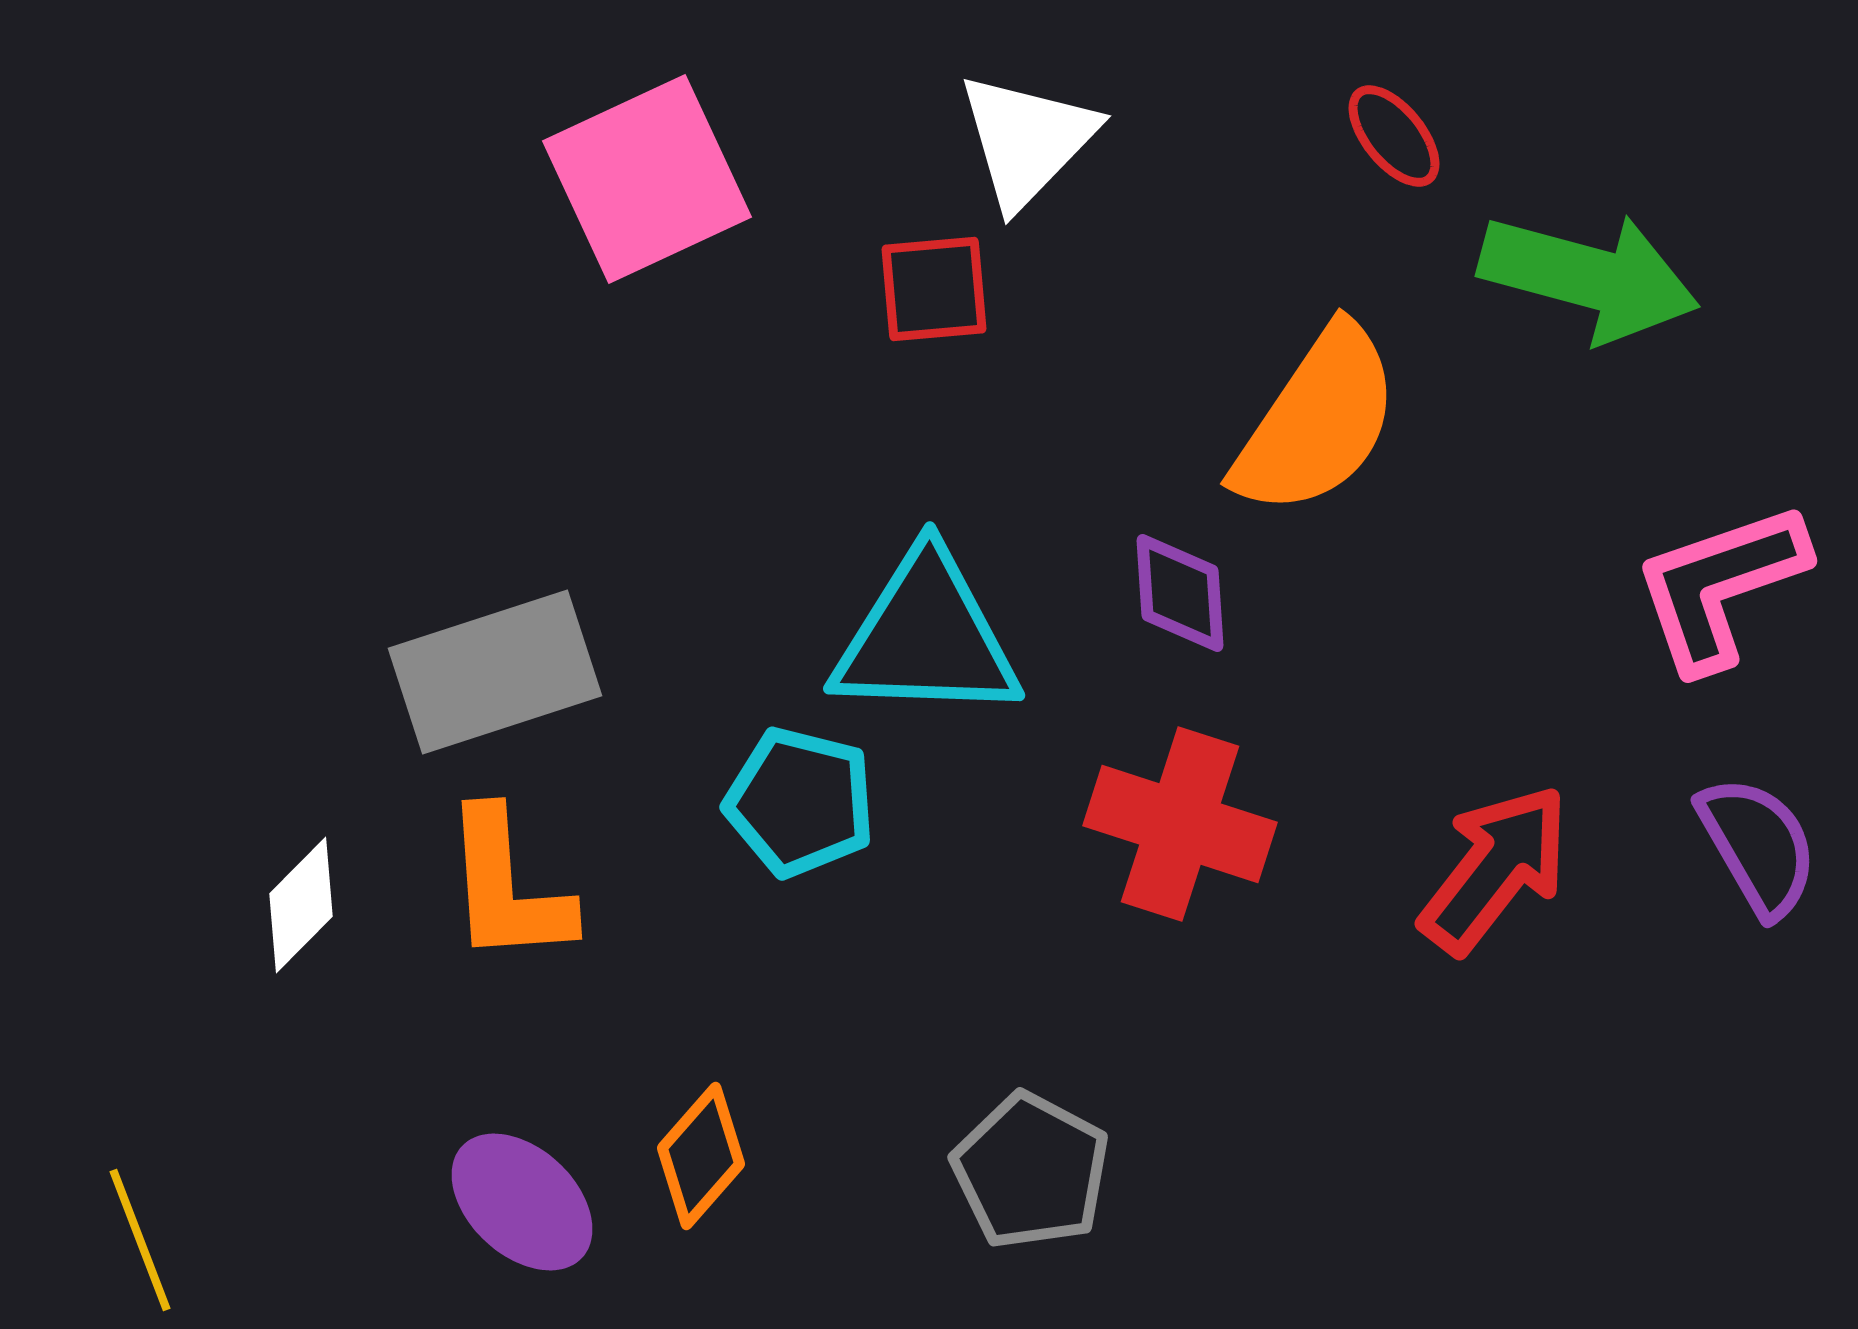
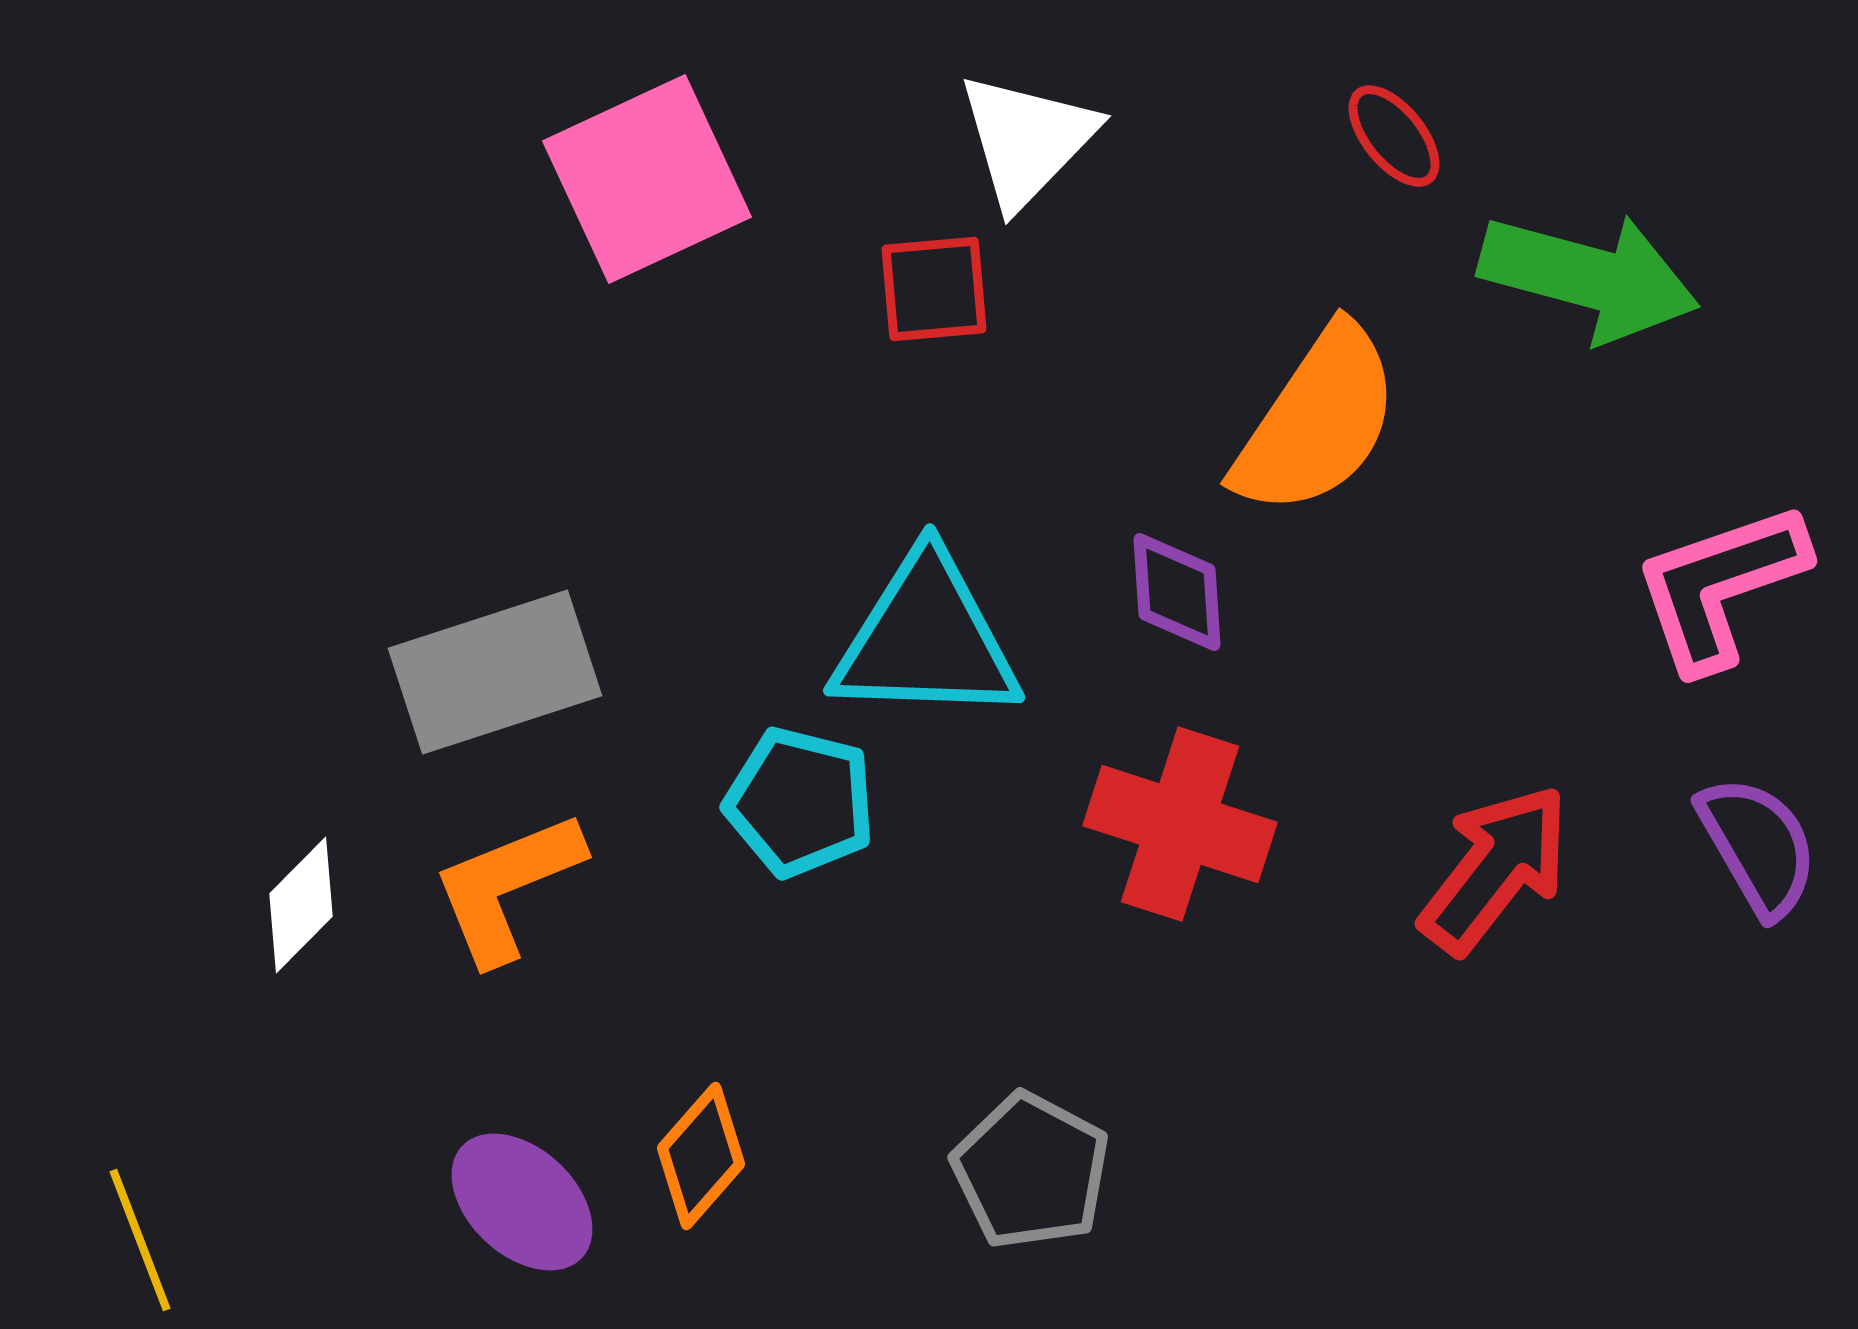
purple diamond: moved 3 px left, 1 px up
cyan triangle: moved 2 px down
orange L-shape: rotated 72 degrees clockwise
